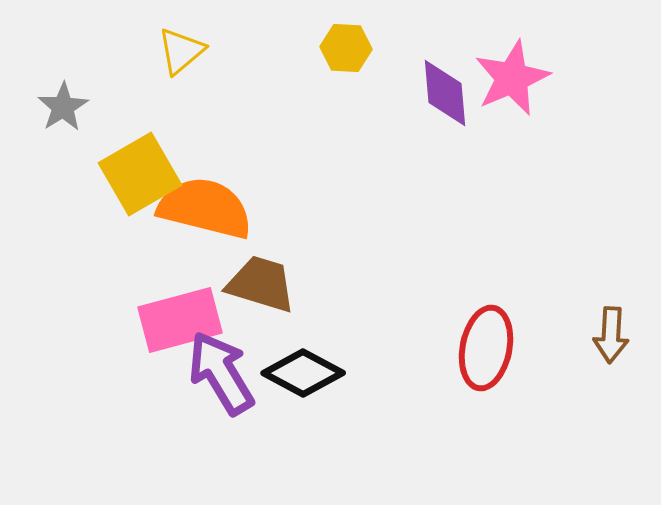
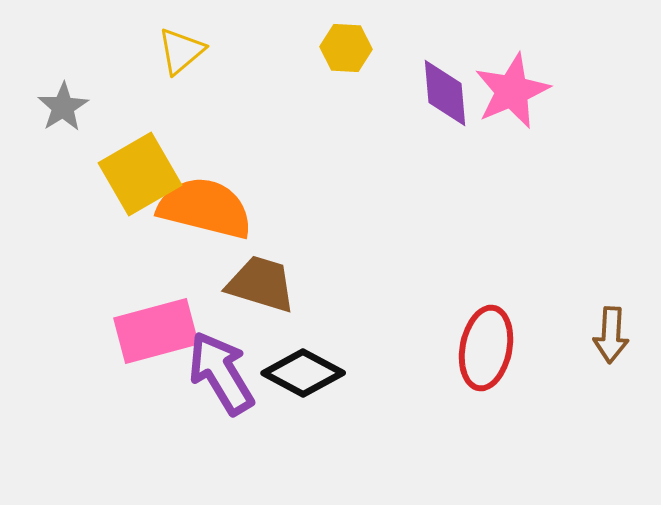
pink star: moved 13 px down
pink rectangle: moved 24 px left, 11 px down
